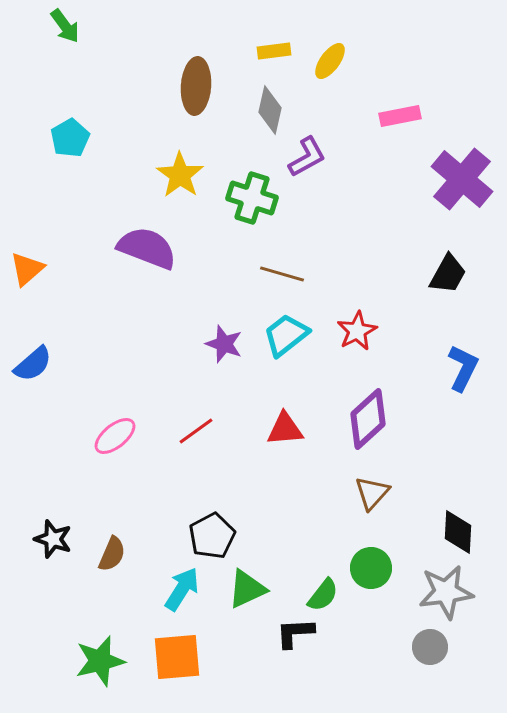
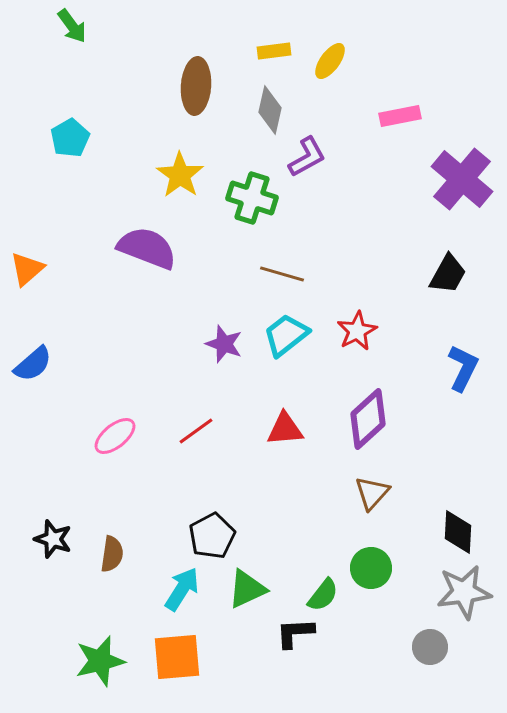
green arrow: moved 7 px right
brown semicircle: rotated 15 degrees counterclockwise
gray star: moved 18 px right
